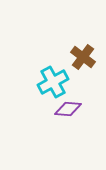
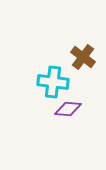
cyan cross: rotated 36 degrees clockwise
